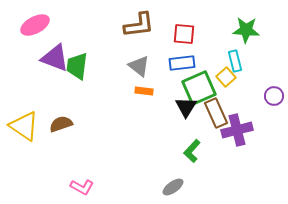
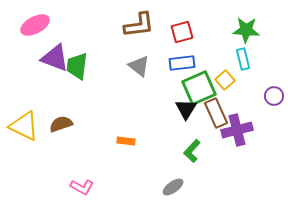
red square: moved 2 px left, 2 px up; rotated 20 degrees counterclockwise
cyan rectangle: moved 8 px right, 2 px up
yellow square: moved 1 px left, 3 px down
orange rectangle: moved 18 px left, 50 px down
black triangle: moved 2 px down
yellow triangle: rotated 8 degrees counterclockwise
